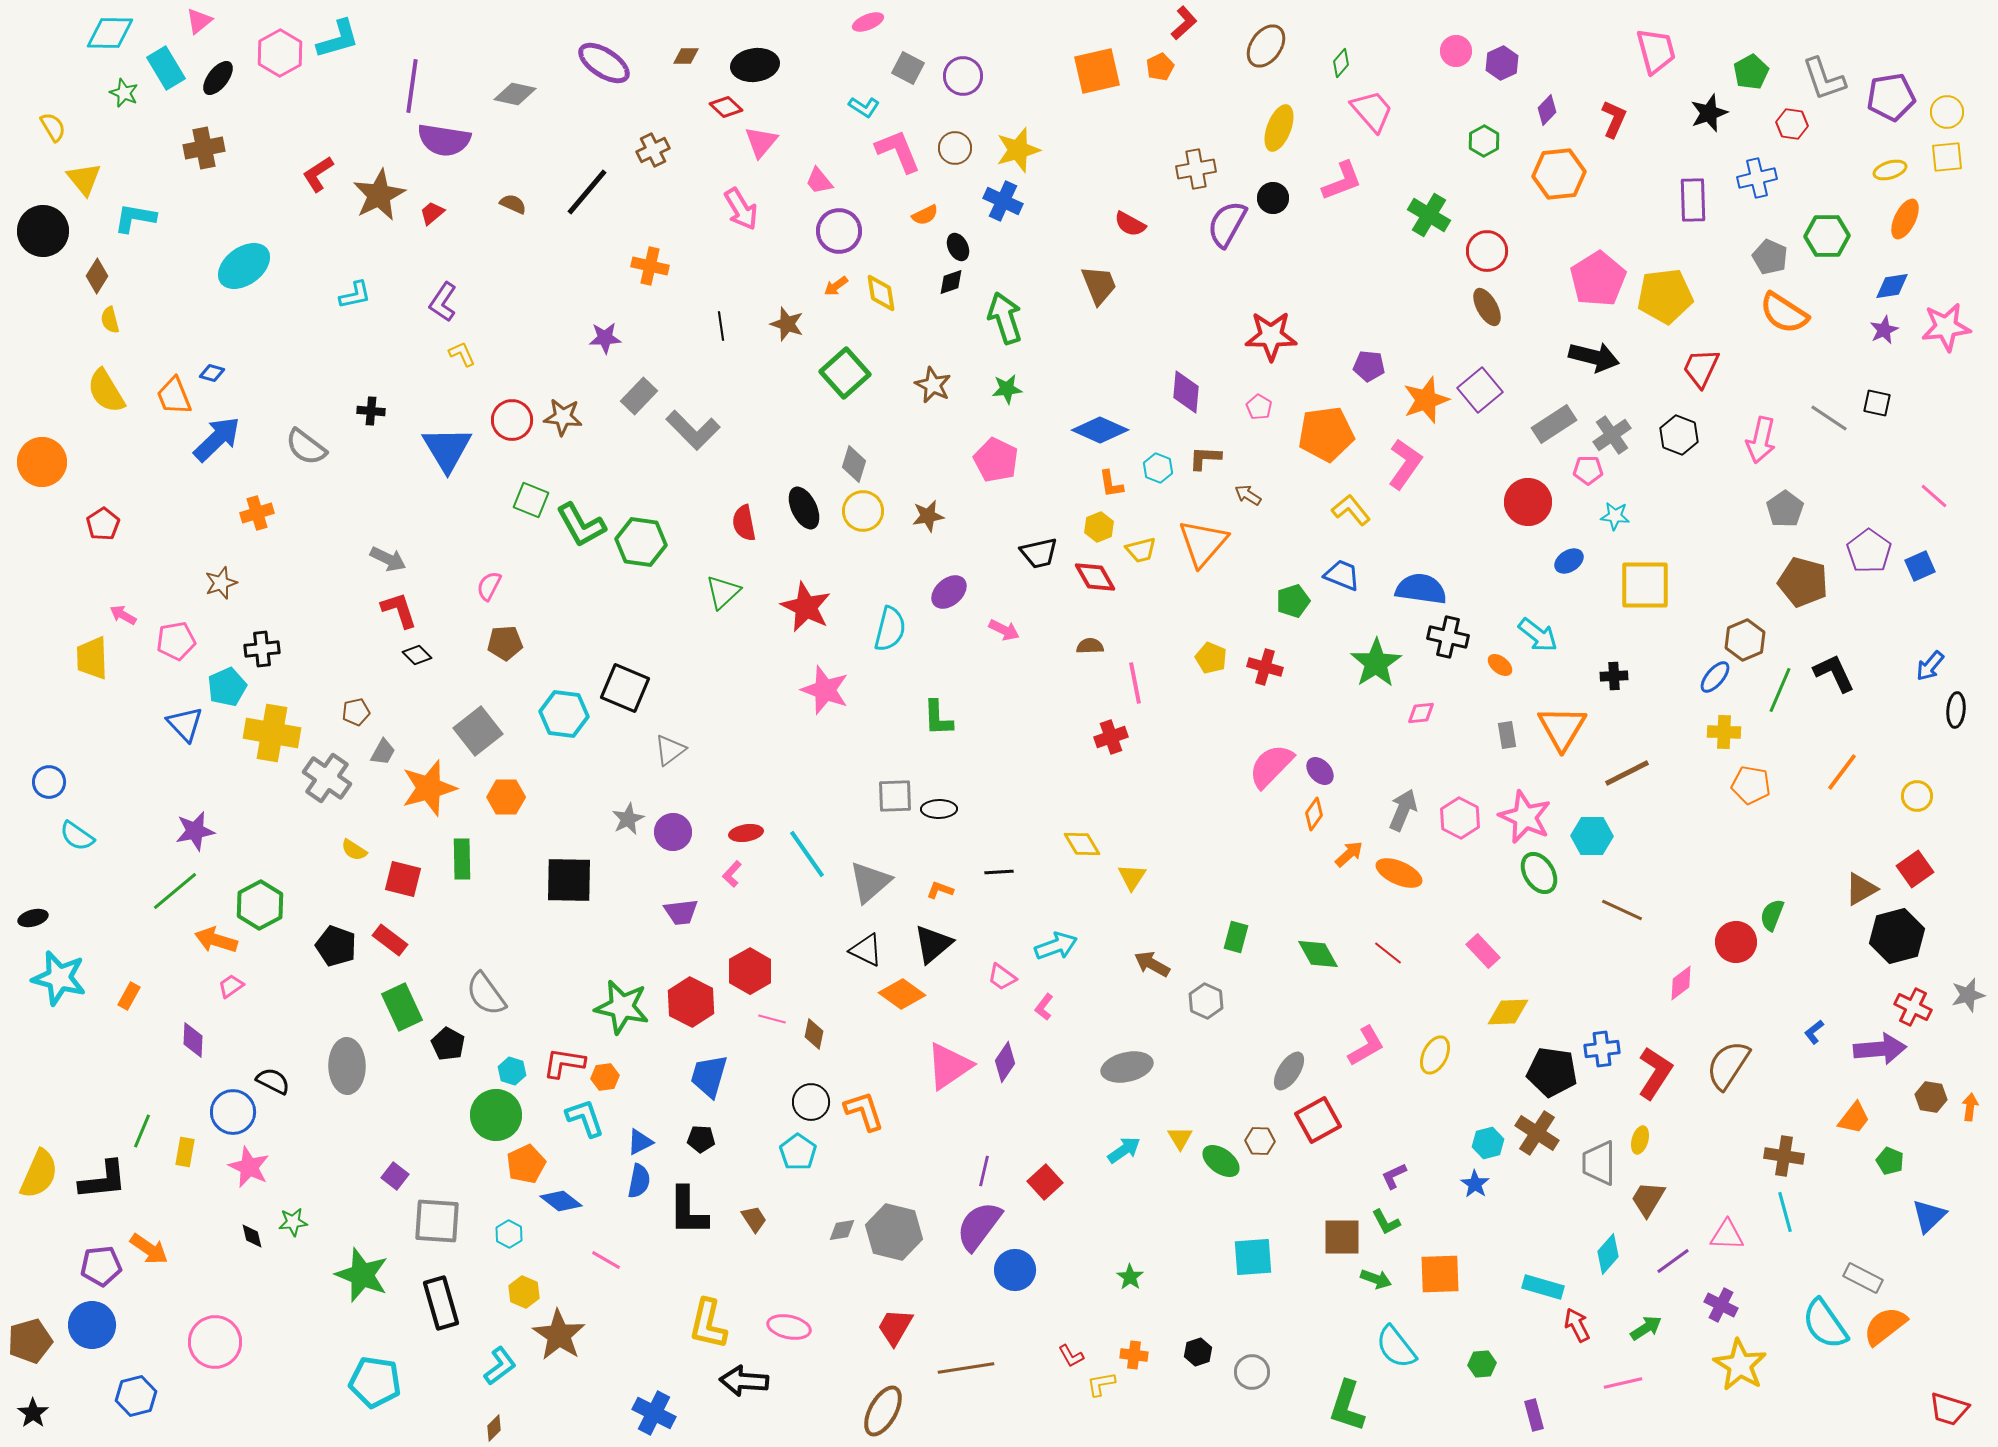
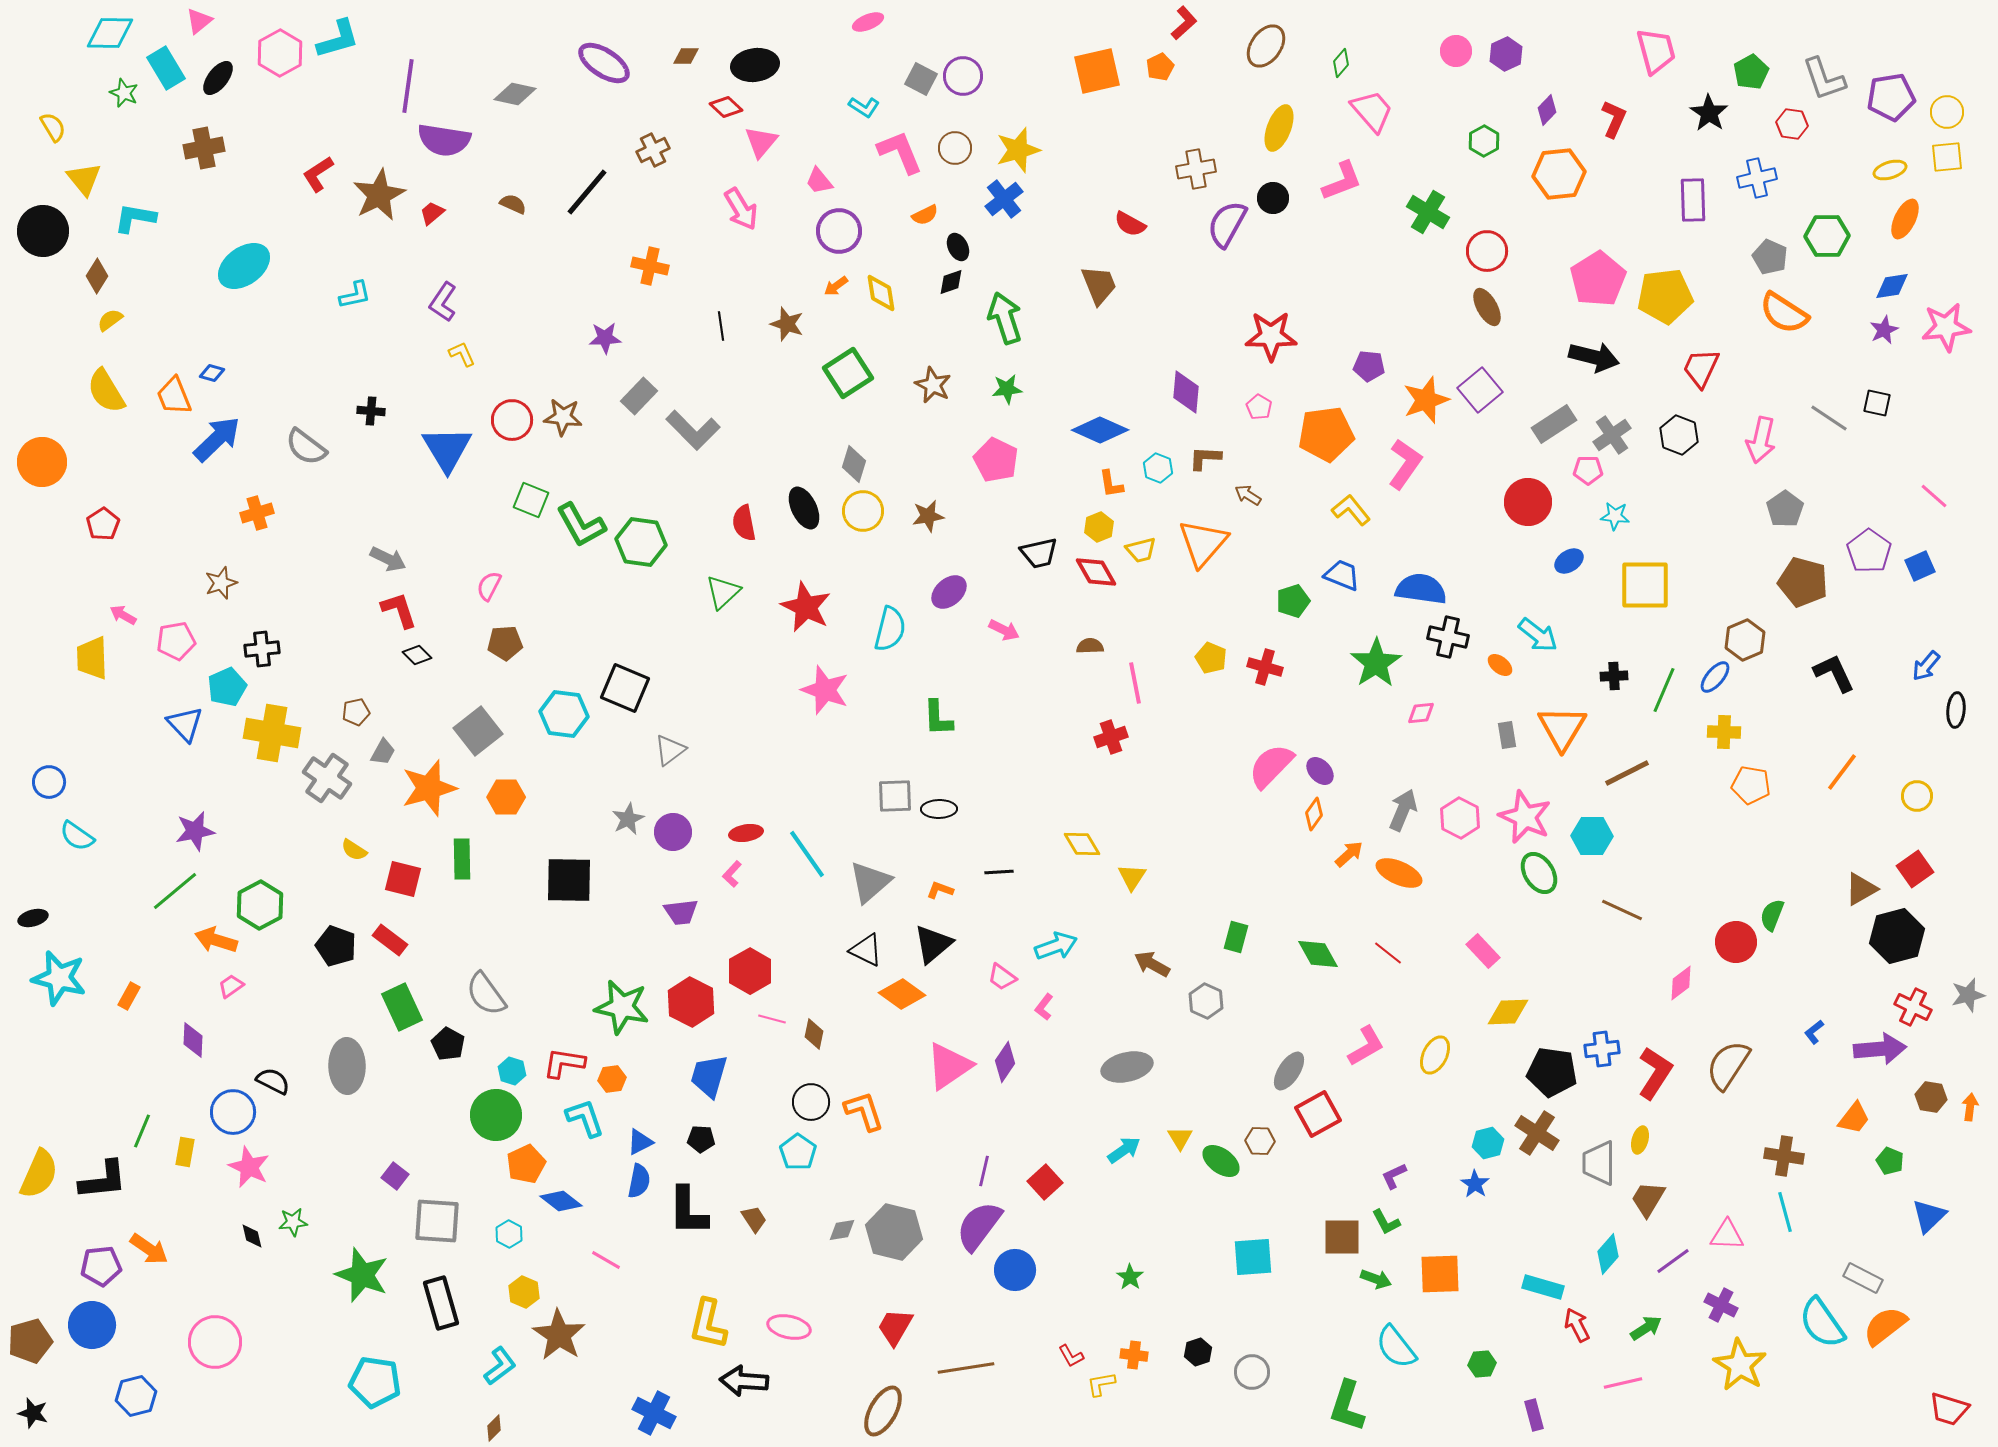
purple hexagon at (1502, 63): moved 4 px right, 9 px up
gray square at (908, 68): moved 13 px right, 11 px down
purple line at (412, 86): moved 4 px left
black star at (1709, 113): rotated 18 degrees counterclockwise
pink L-shape at (898, 151): moved 2 px right, 1 px down
blue cross at (1003, 201): moved 1 px right, 2 px up; rotated 27 degrees clockwise
green cross at (1429, 215): moved 1 px left, 3 px up
yellow semicircle at (110, 320): rotated 68 degrees clockwise
green square at (845, 373): moved 3 px right; rotated 9 degrees clockwise
red diamond at (1095, 577): moved 1 px right, 5 px up
blue arrow at (1930, 666): moved 4 px left
green line at (1780, 690): moved 116 px left
orange hexagon at (605, 1077): moved 7 px right, 2 px down
red square at (1318, 1120): moved 6 px up
cyan semicircle at (1825, 1324): moved 3 px left, 1 px up
black star at (33, 1413): rotated 20 degrees counterclockwise
